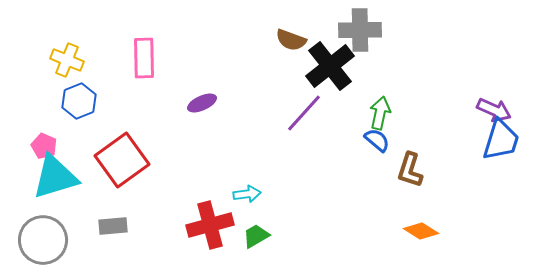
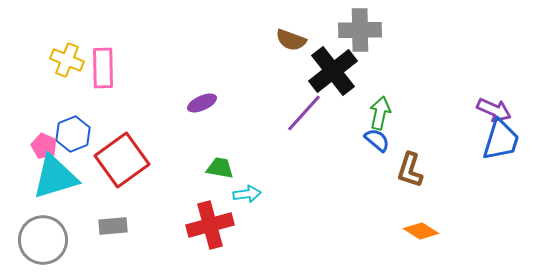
pink rectangle: moved 41 px left, 10 px down
black cross: moved 3 px right, 5 px down
blue hexagon: moved 6 px left, 33 px down
green trapezoid: moved 36 px left, 68 px up; rotated 40 degrees clockwise
